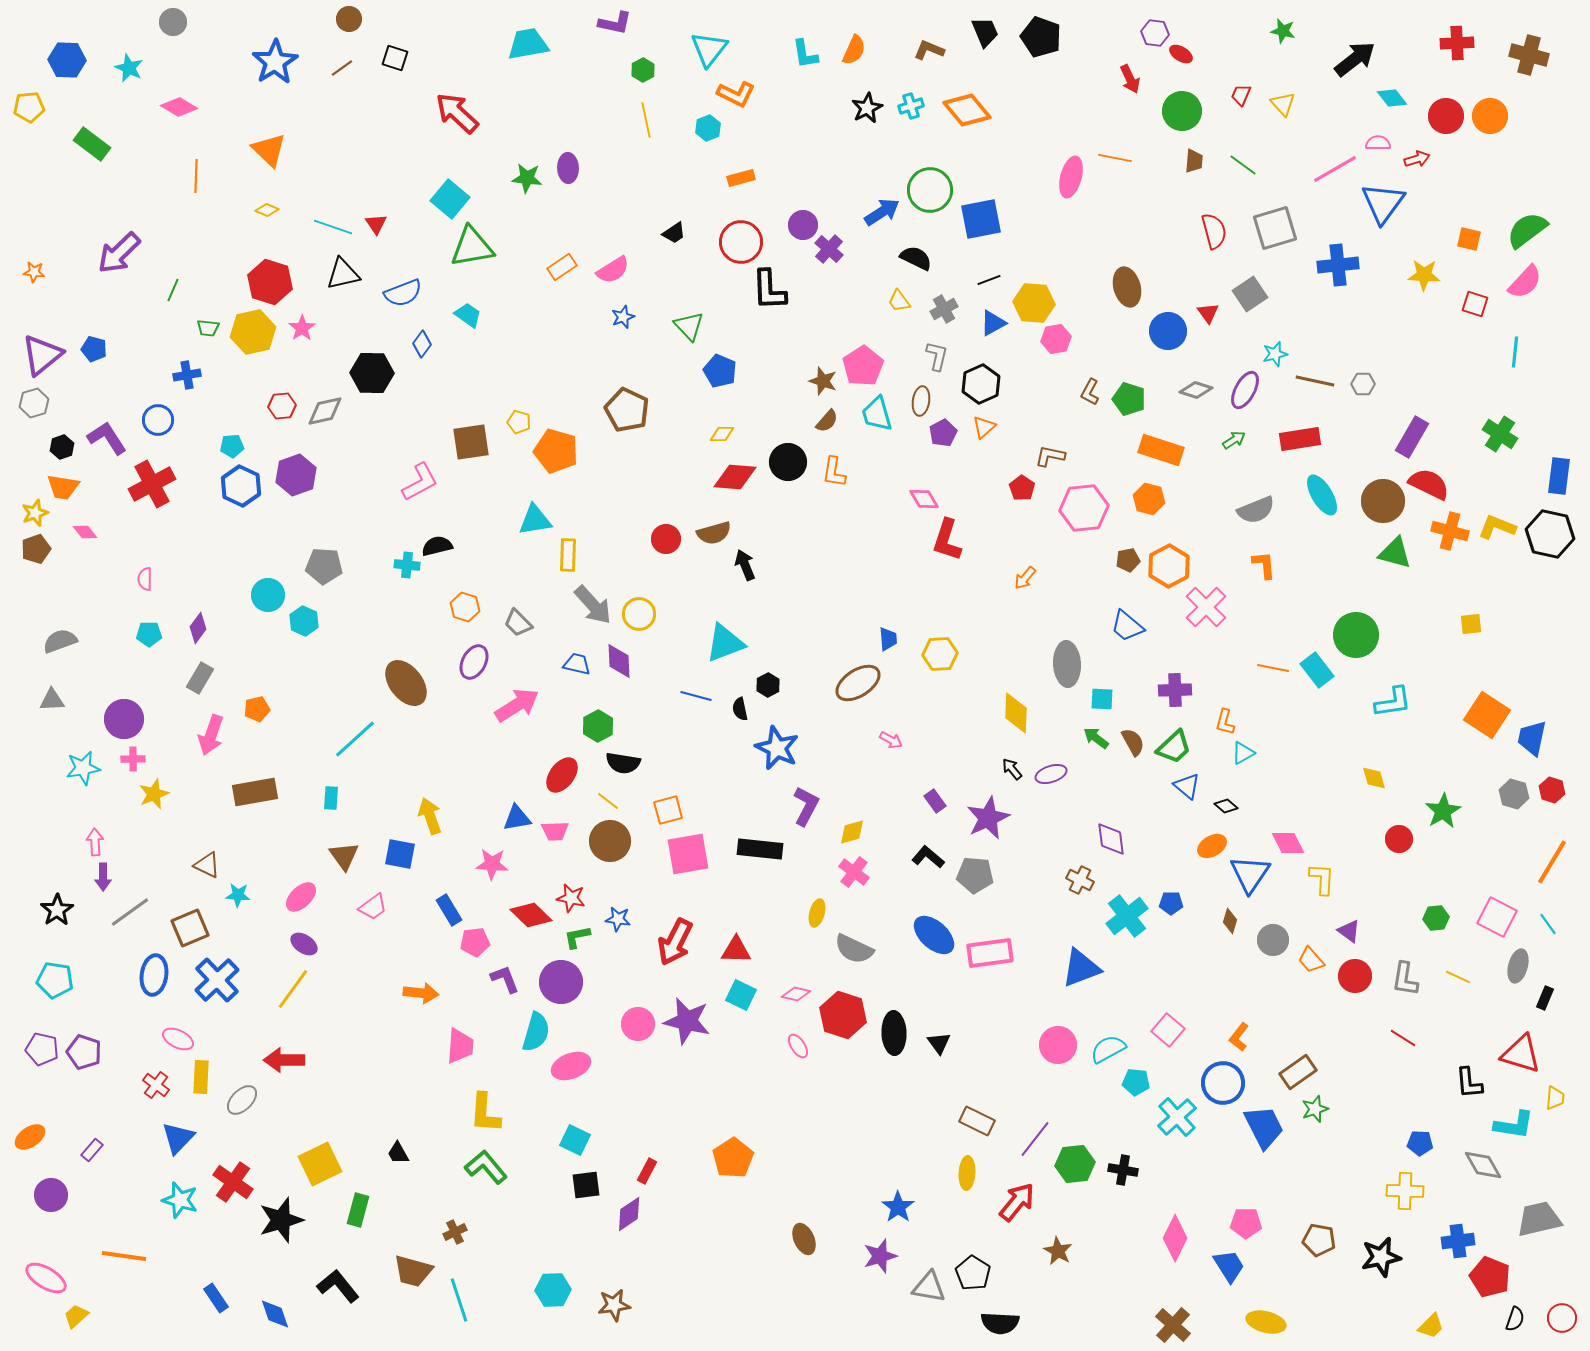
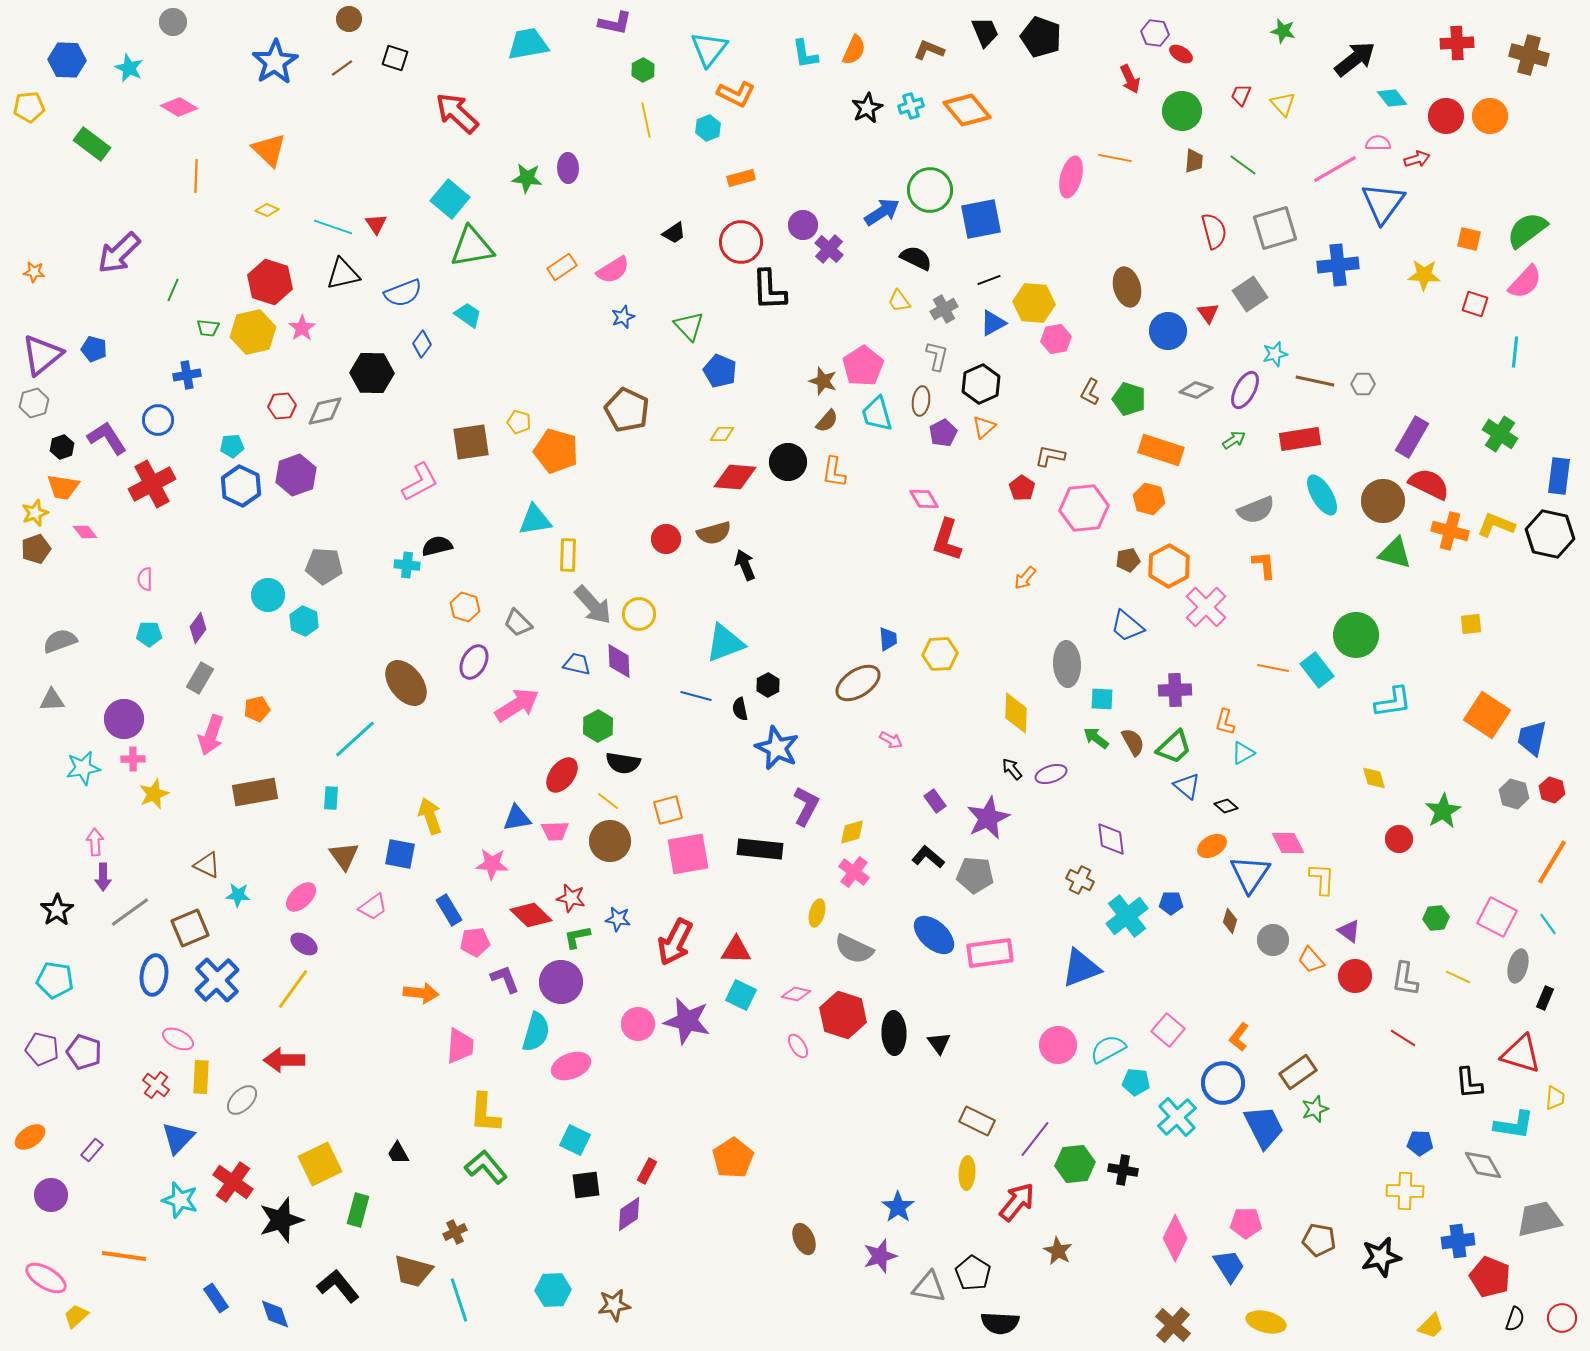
yellow L-shape at (1497, 527): moved 1 px left, 2 px up
